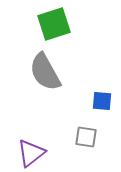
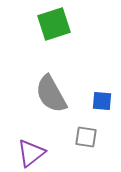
gray semicircle: moved 6 px right, 22 px down
